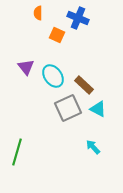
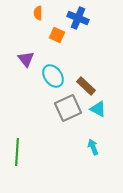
purple triangle: moved 8 px up
brown rectangle: moved 2 px right, 1 px down
cyan arrow: rotated 21 degrees clockwise
green line: rotated 12 degrees counterclockwise
